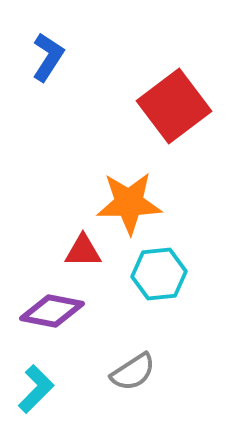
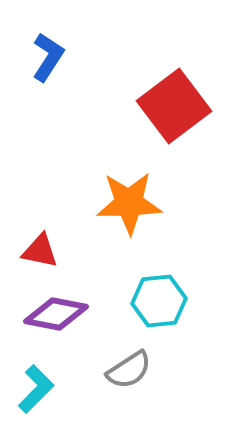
red triangle: moved 43 px left; rotated 12 degrees clockwise
cyan hexagon: moved 27 px down
purple diamond: moved 4 px right, 3 px down
gray semicircle: moved 4 px left, 2 px up
